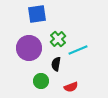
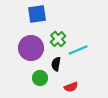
purple circle: moved 2 px right
green circle: moved 1 px left, 3 px up
